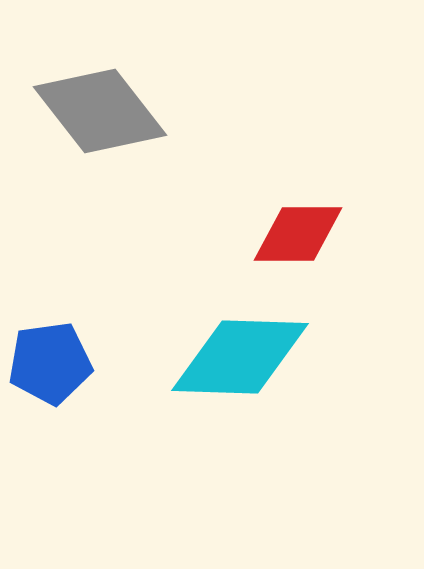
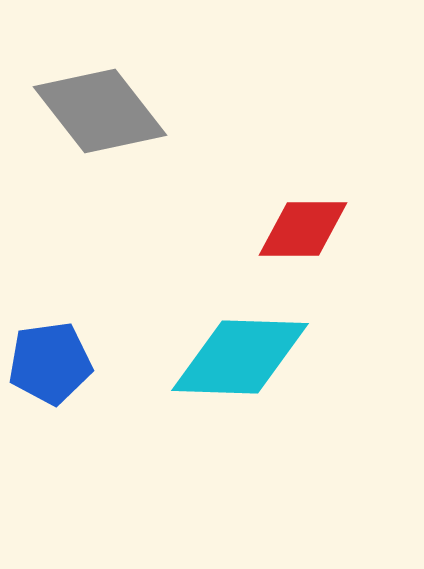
red diamond: moved 5 px right, 5 px up
